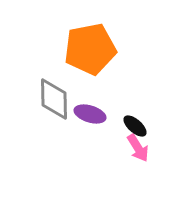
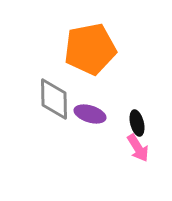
black ellipse: moved 2 px right, 3 px up; rotated 35 degrees clockwise
